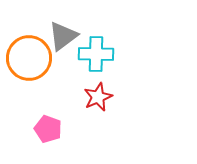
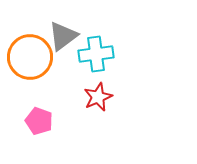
cyan cross: rotated 8 degrees counterclockwise
orange circle: moved 1 px right, 1 px up
pink pentagon: moved 9 px left, 8 px up
